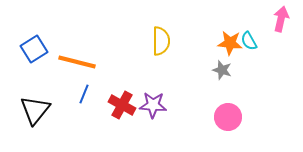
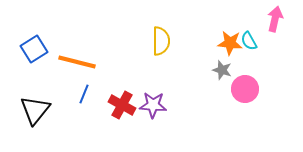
pink arrow: moved 6 px left
pink circle: moved 17 px right, 28 px up
